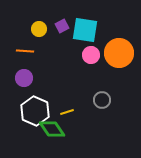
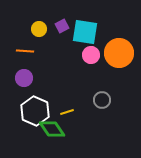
cyan square: moved 2 px down
